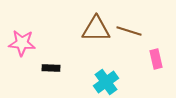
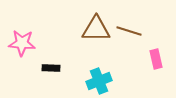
cyan cross: moved 7 px left, 1 px up; rotated 15 degrees clockwise
